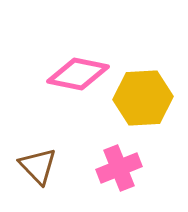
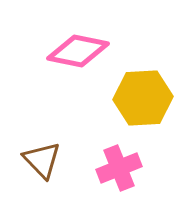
pink diamond: moved 23 px up
brown triangle: moved 4 px right, 6 px up
